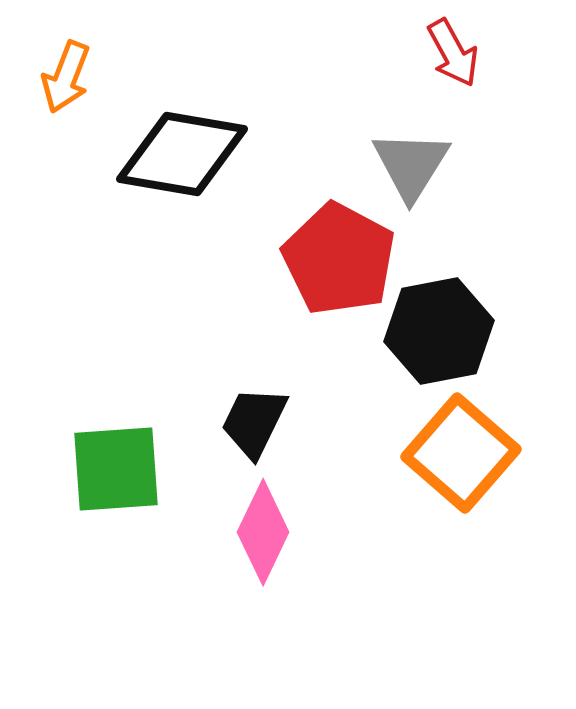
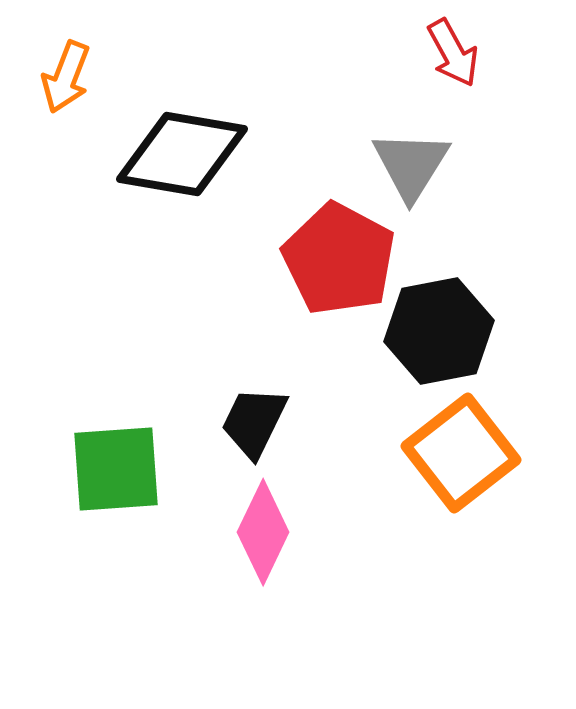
orange square: rotated 11 degrees clockwise
